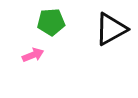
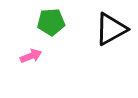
pink arrow: moved 2 px left, 1 px down
